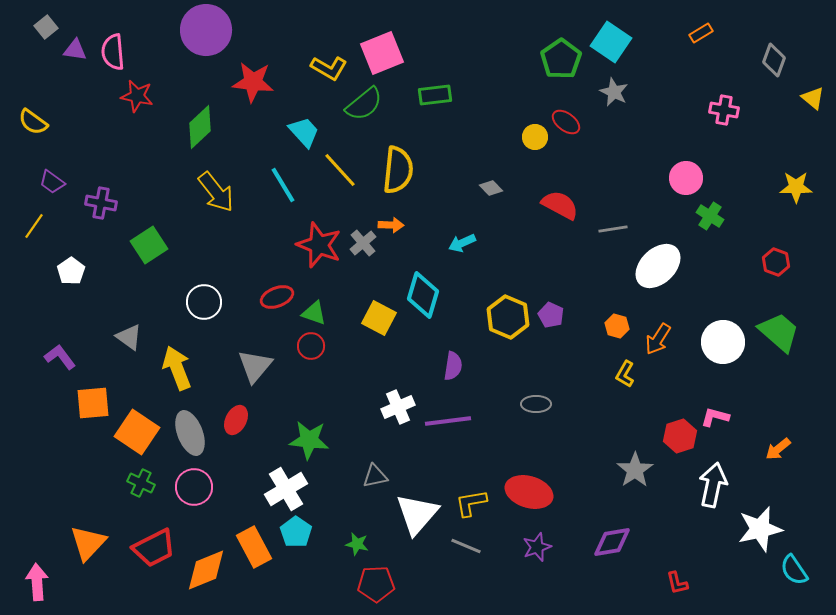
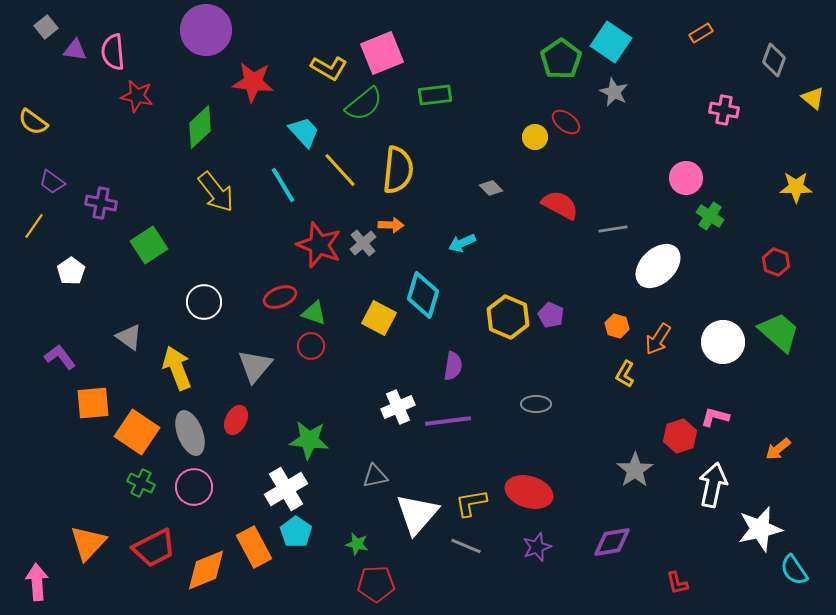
red ellipse at (277, 297): moved 3 px right
